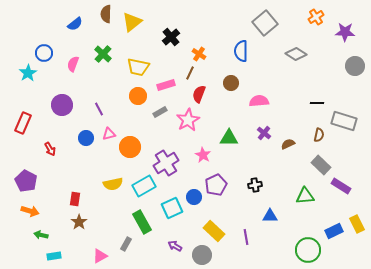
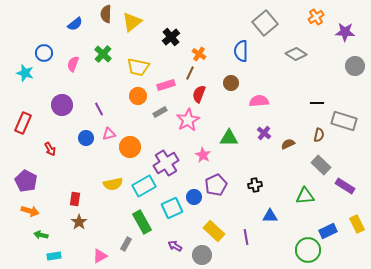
cyan star at (28, 73): moved 3 px left; rotated 24 degrees counterclockwise
purple rectangle at (341, 186): moved 4 px right
blue rectangle at (334, 231): moved 6 px left
